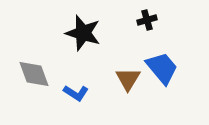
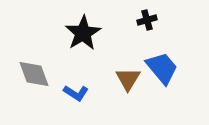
black star: rotated 24 degrees clockwise
